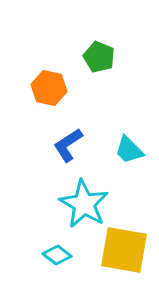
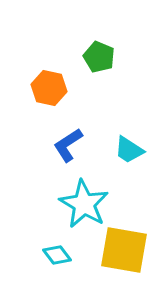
cyan trapezoid: rotated 12 degrees counterclockwise
cyan diamond: rotated 16 degrees clockwise
